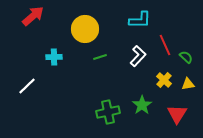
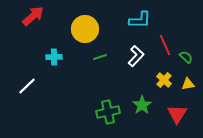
white L-shape: moved 2 px left
